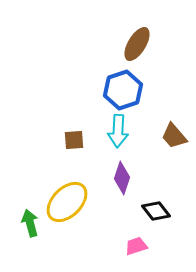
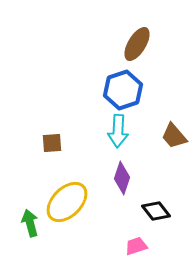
brown square: moved 22 px left, 3 px down
